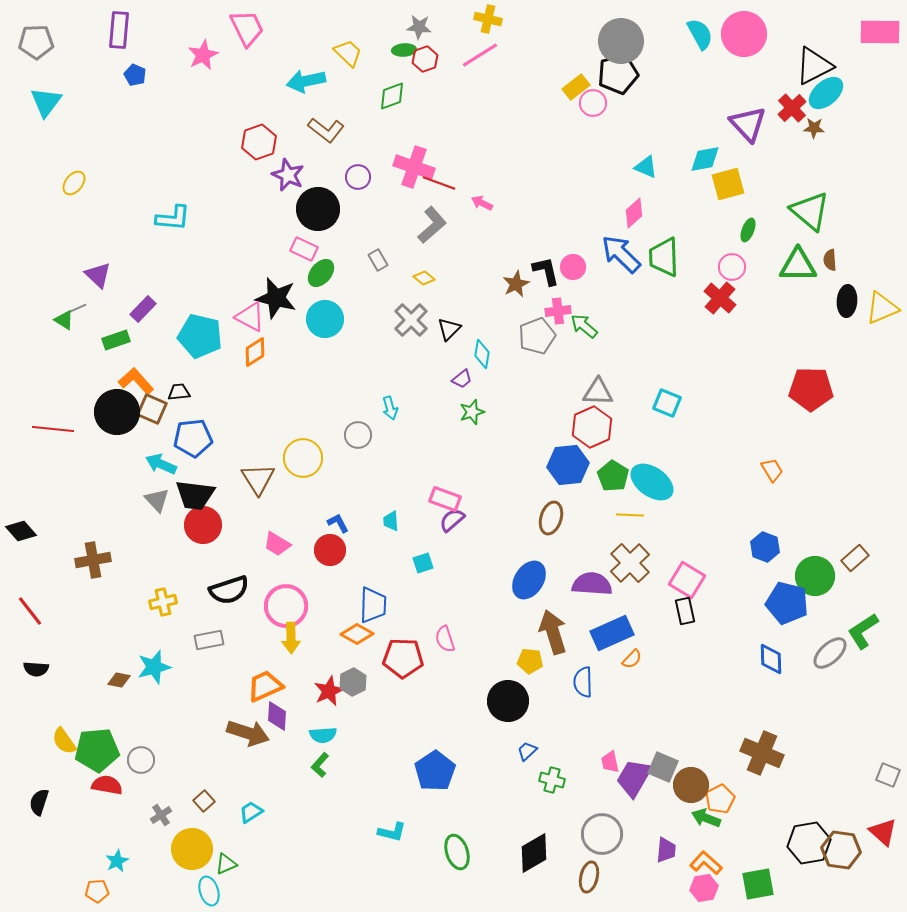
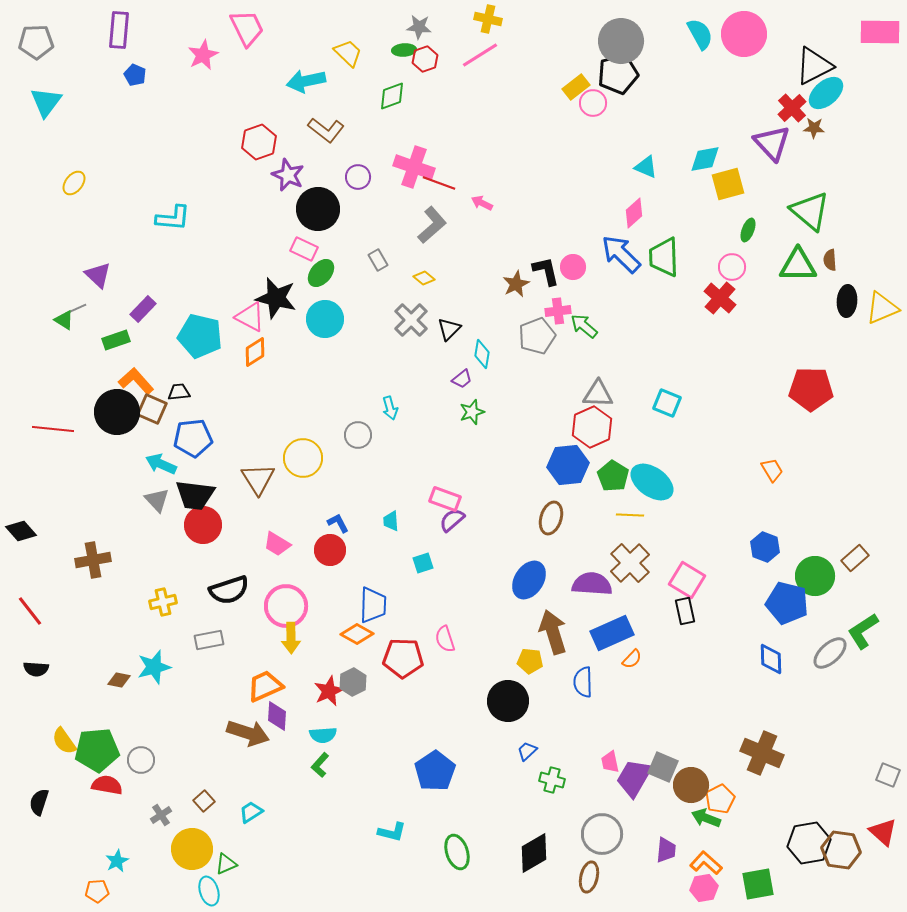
purple triangle at (748, 124): moved 24 px right, 19 px down
gray triangle at (598, 392): moved 2 px down
